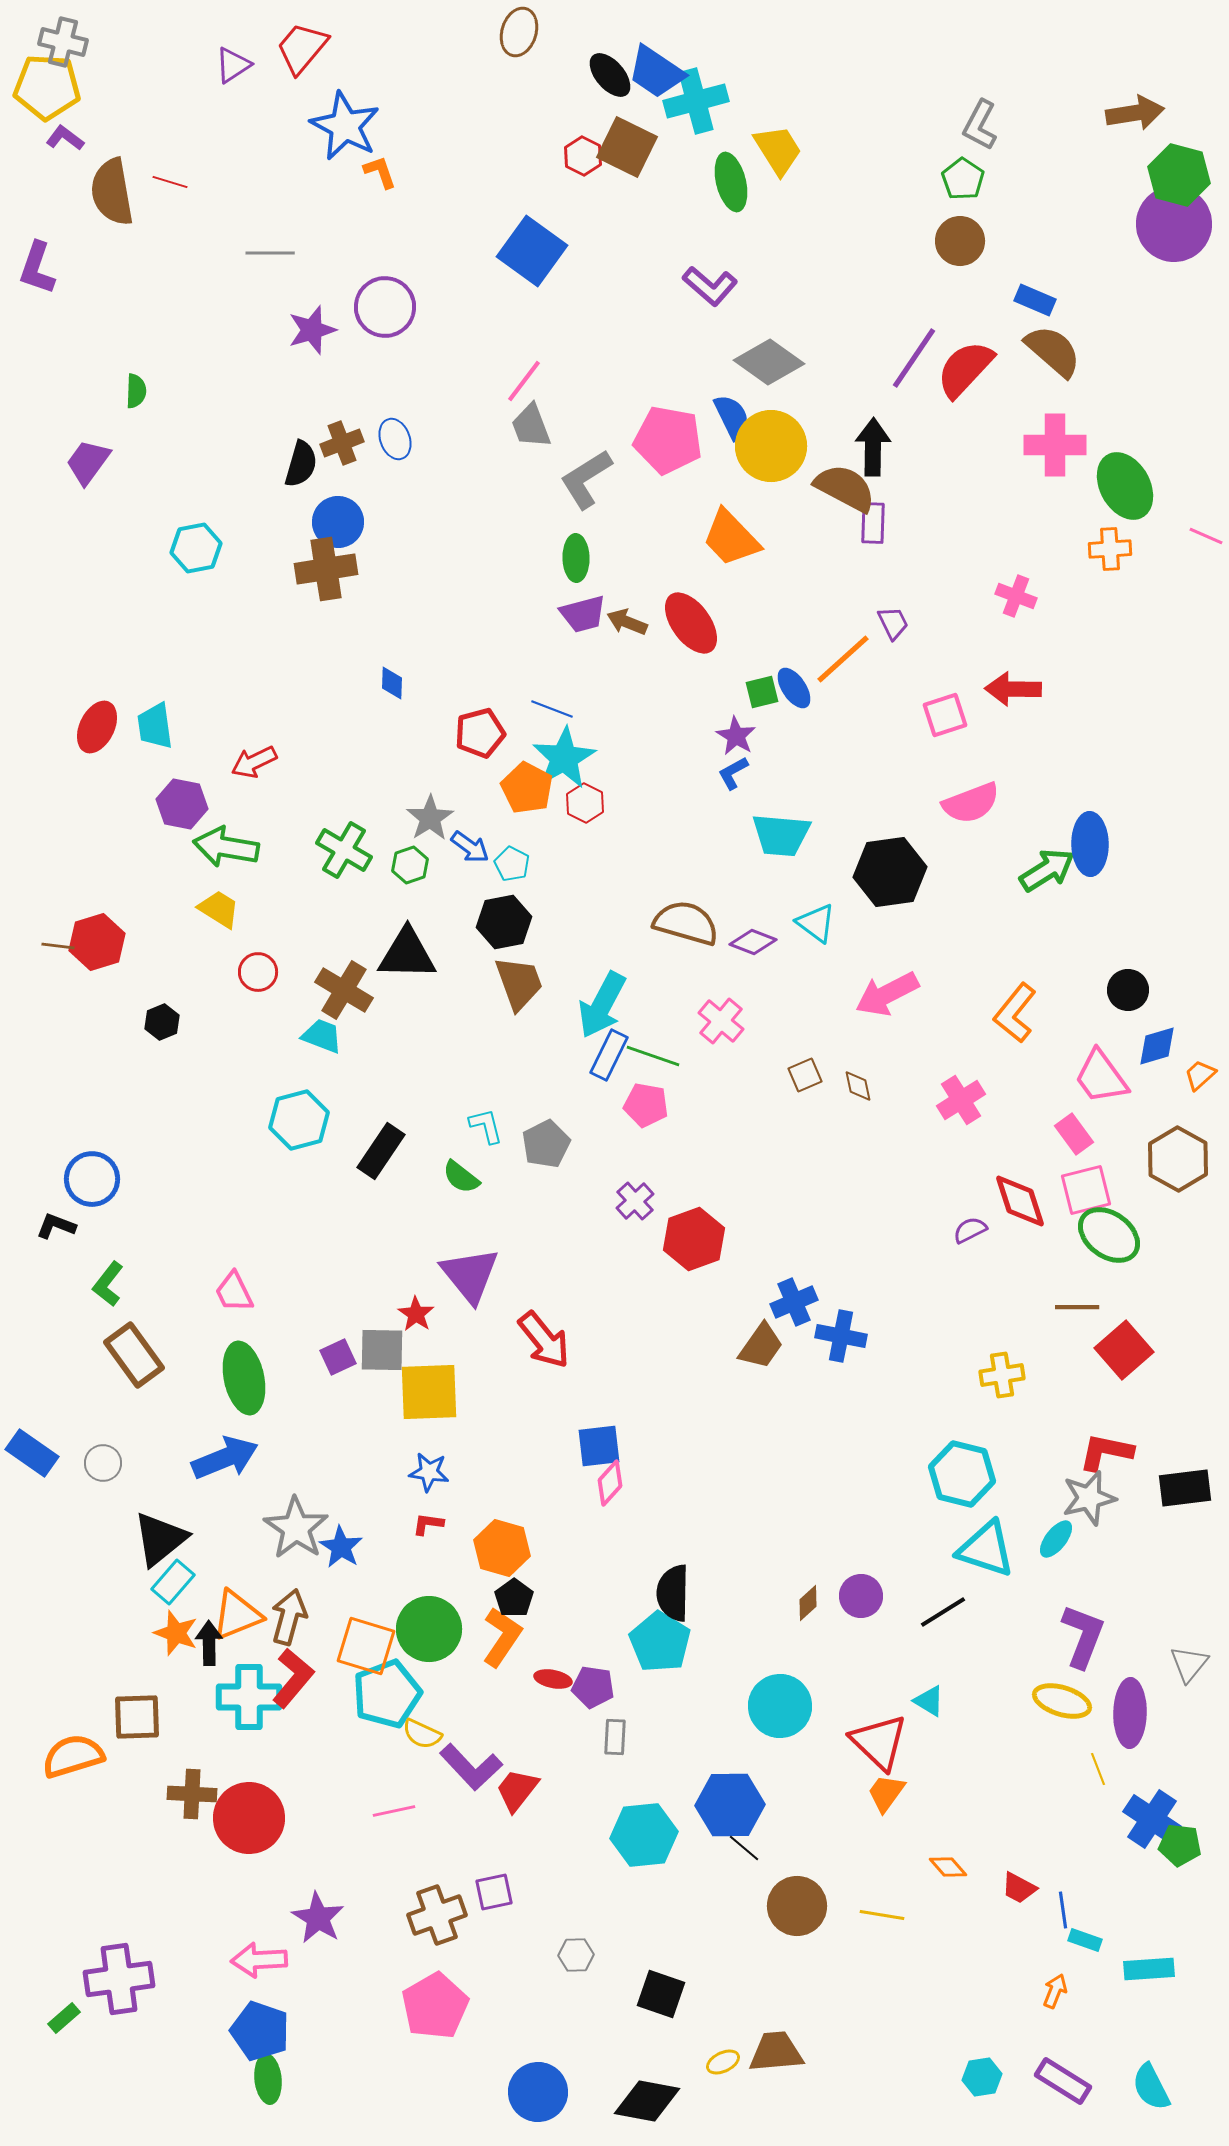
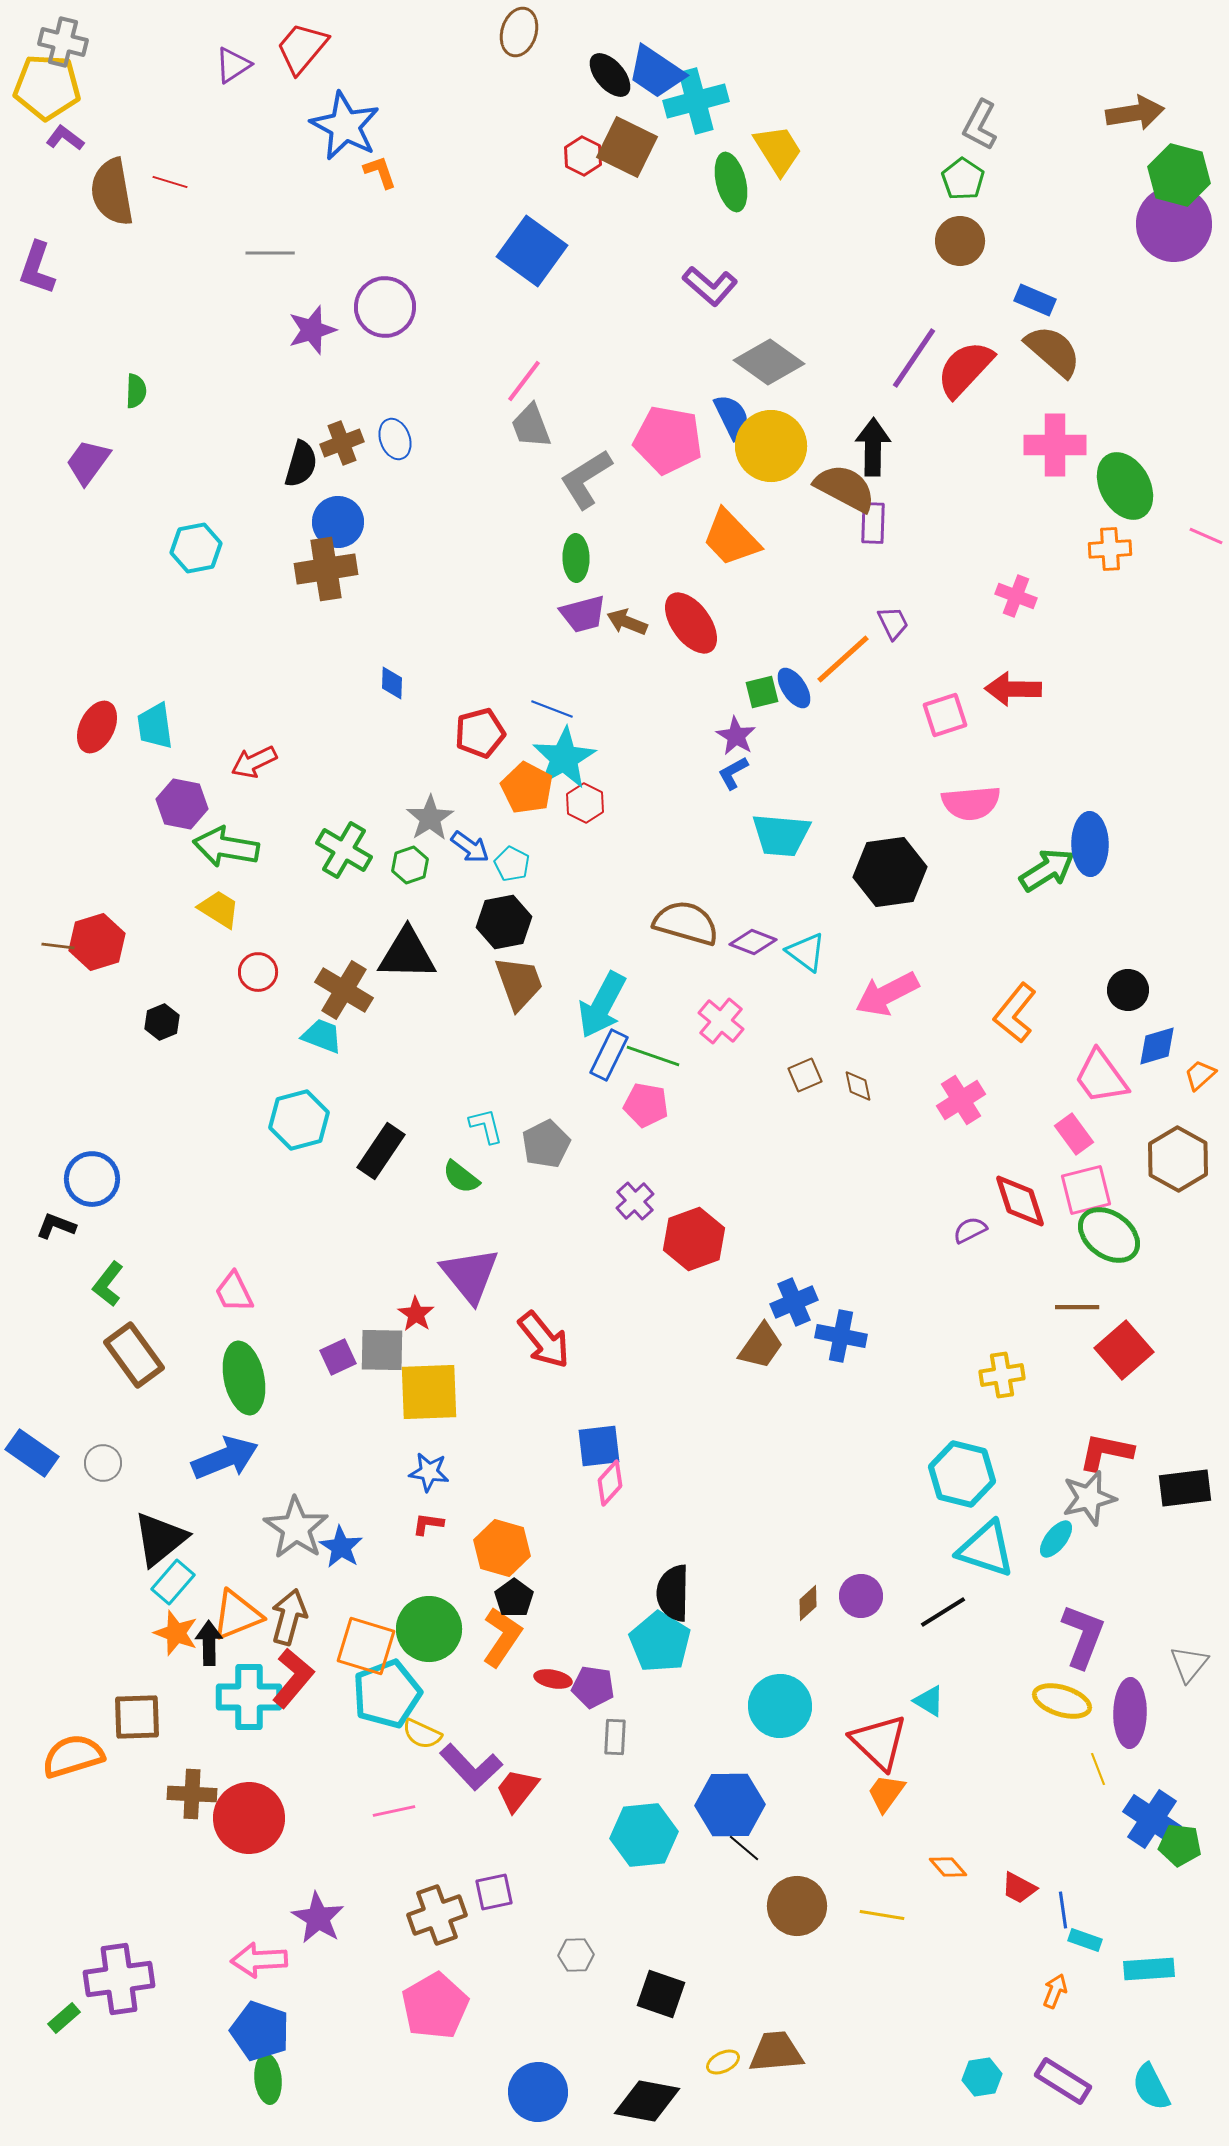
pink semicircle at (971, 803): rotated 16 degrees clockwise
cyan triangle at (816, 923): moved 10 px left, 29 px down
